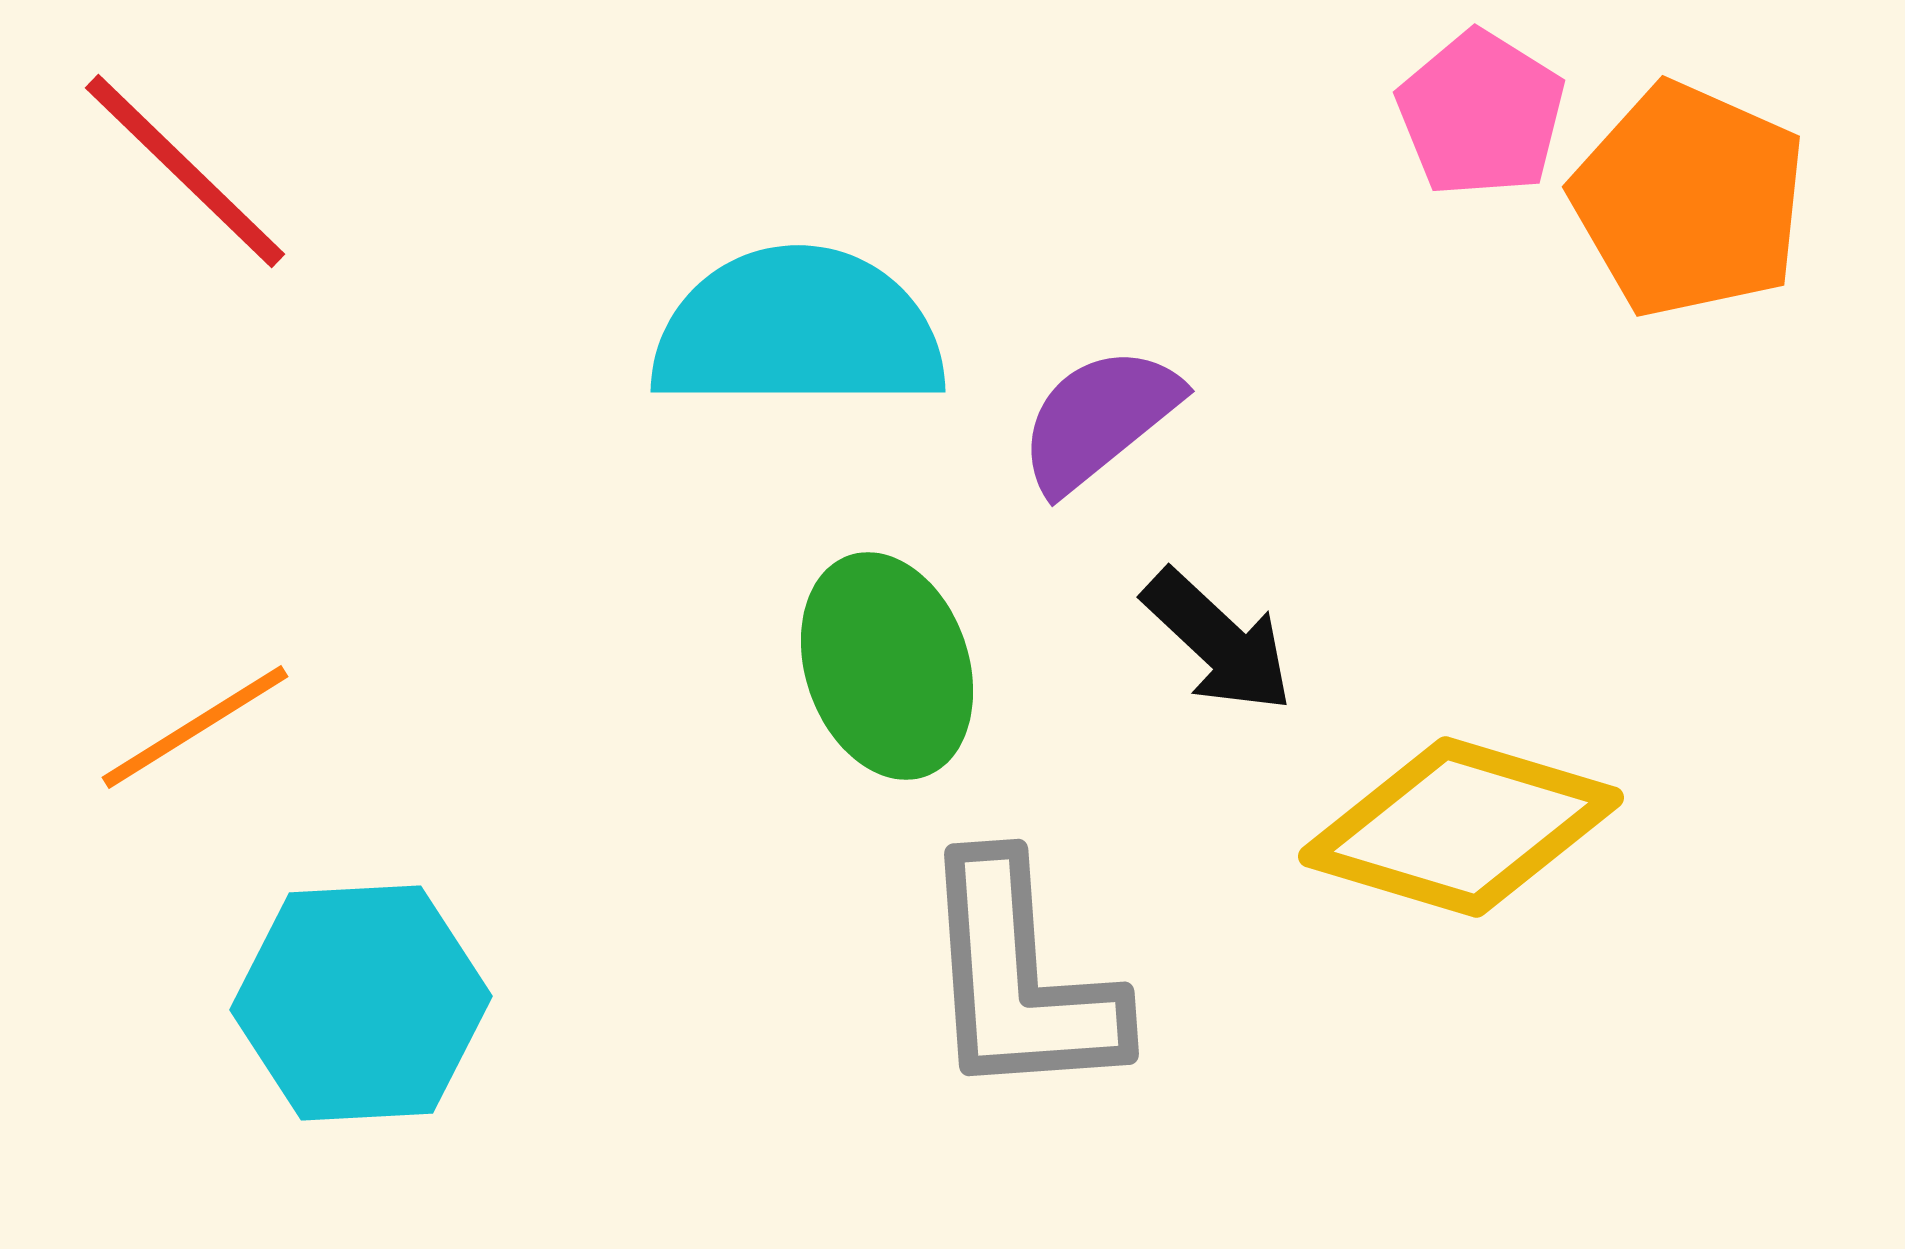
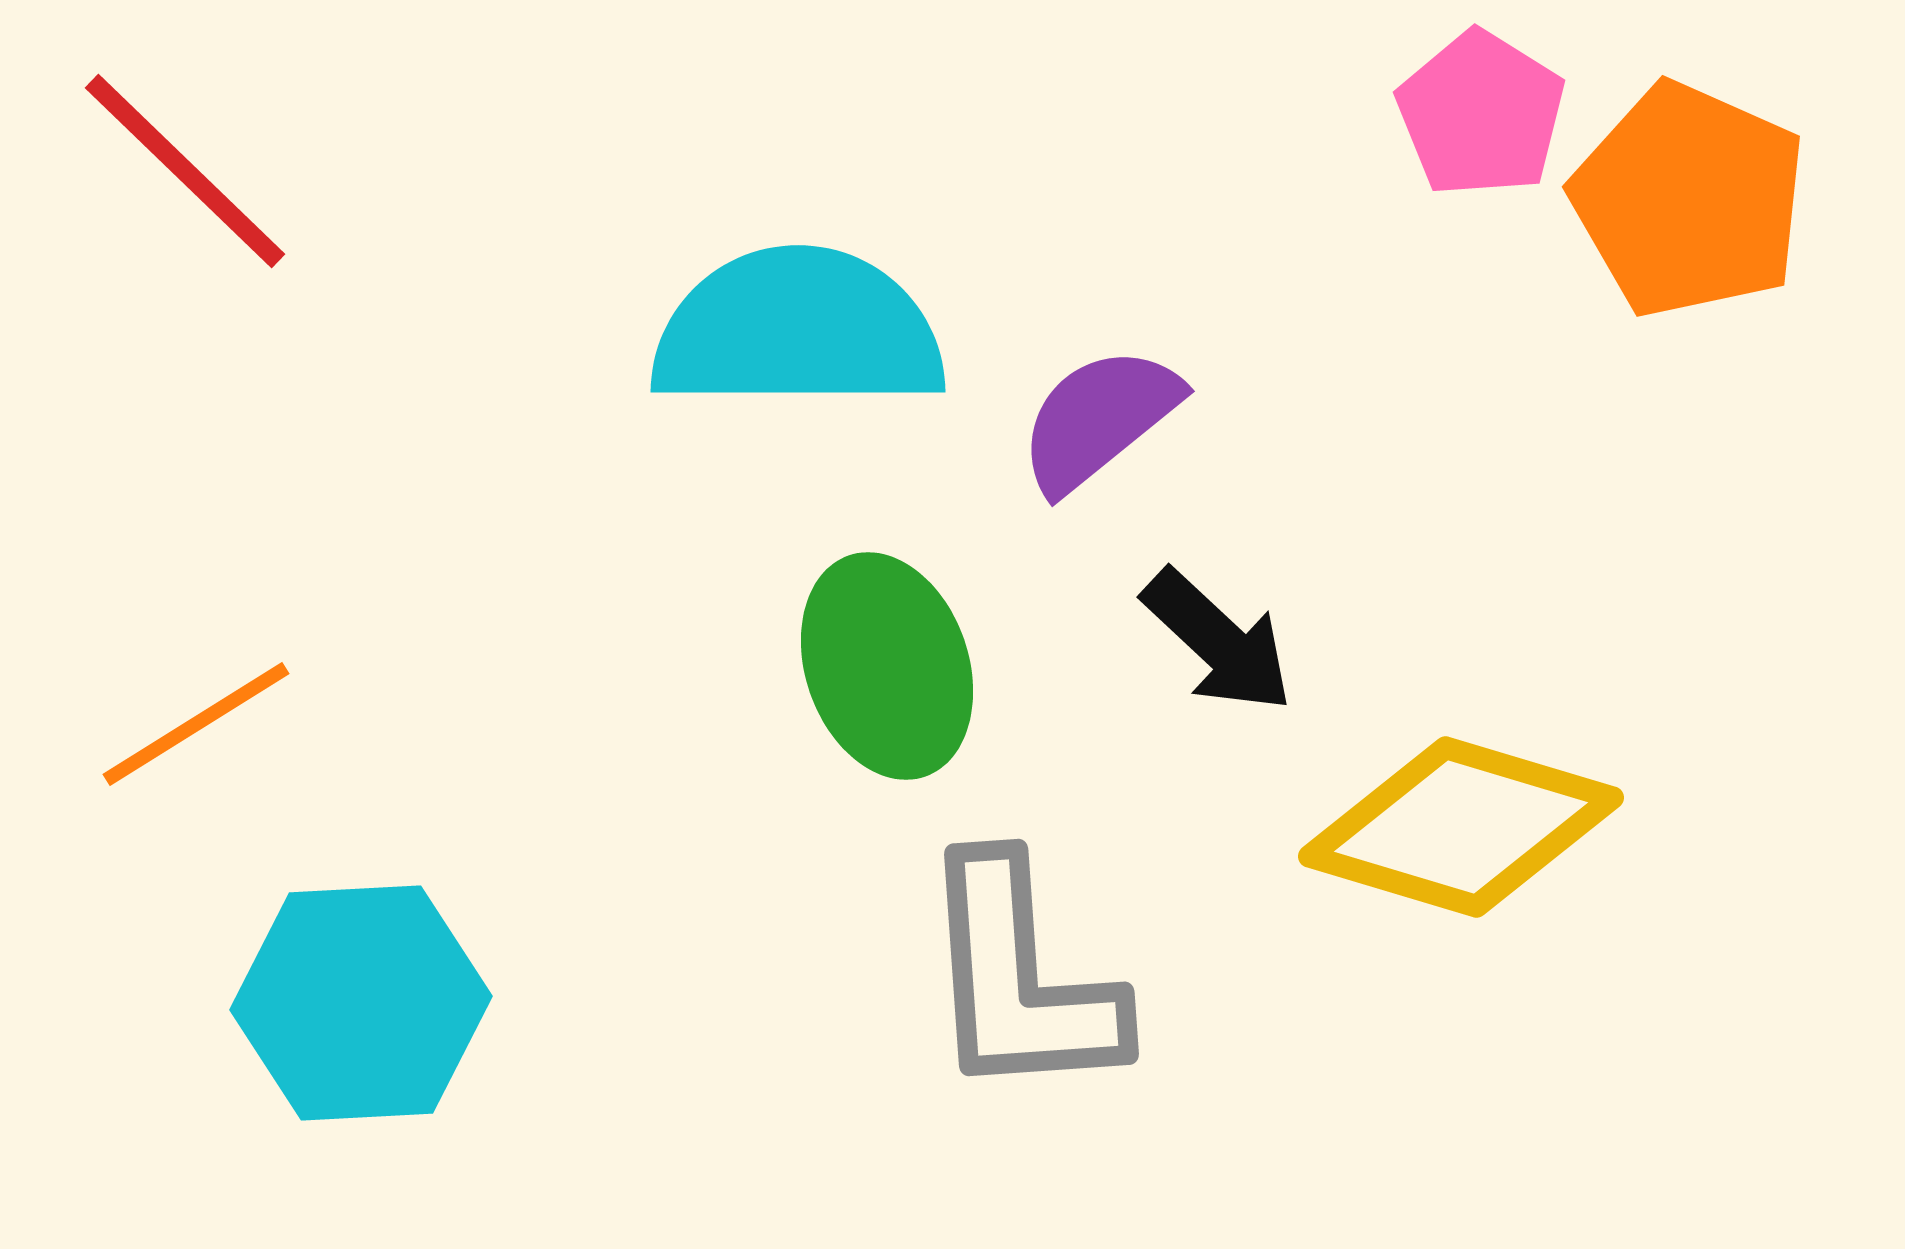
orange line: moved 1 px right, 3 px up
